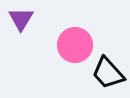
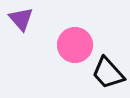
purple triangle: rotated 12 degrees counterclockwise
